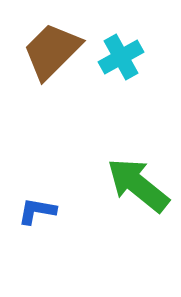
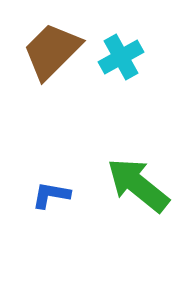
blue L-shape: moved 14 px right, 16 px up
